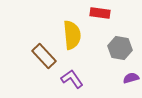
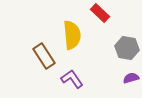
red rectangle: rotated 36 degrees clockwise
gray hexagon: moved 7 px right
brown rectangle: rotated 10 degrees clockwise
